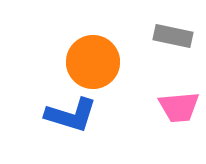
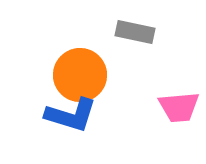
gray rectangle: moved 38 px left, 4 px up
orange circle: moved 13 px left, 13 px down
